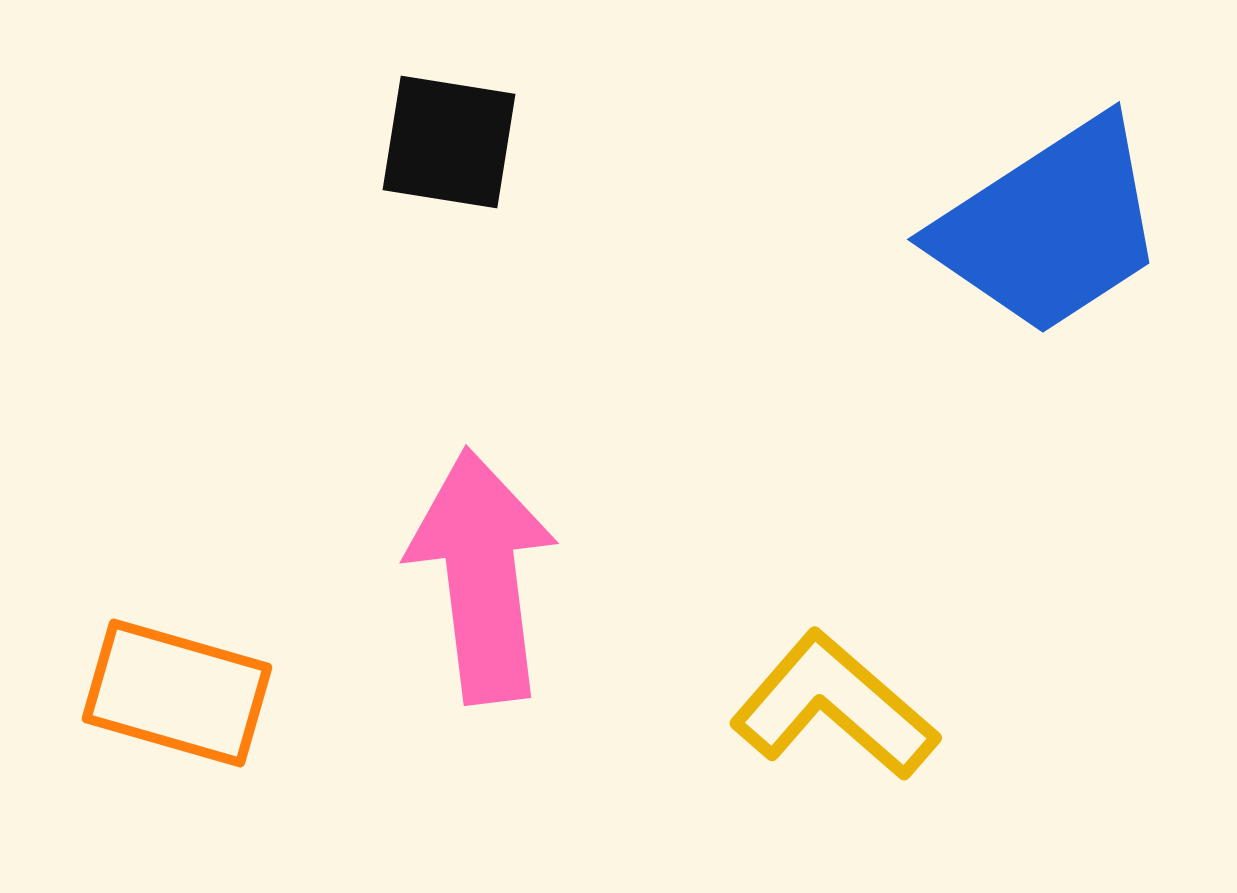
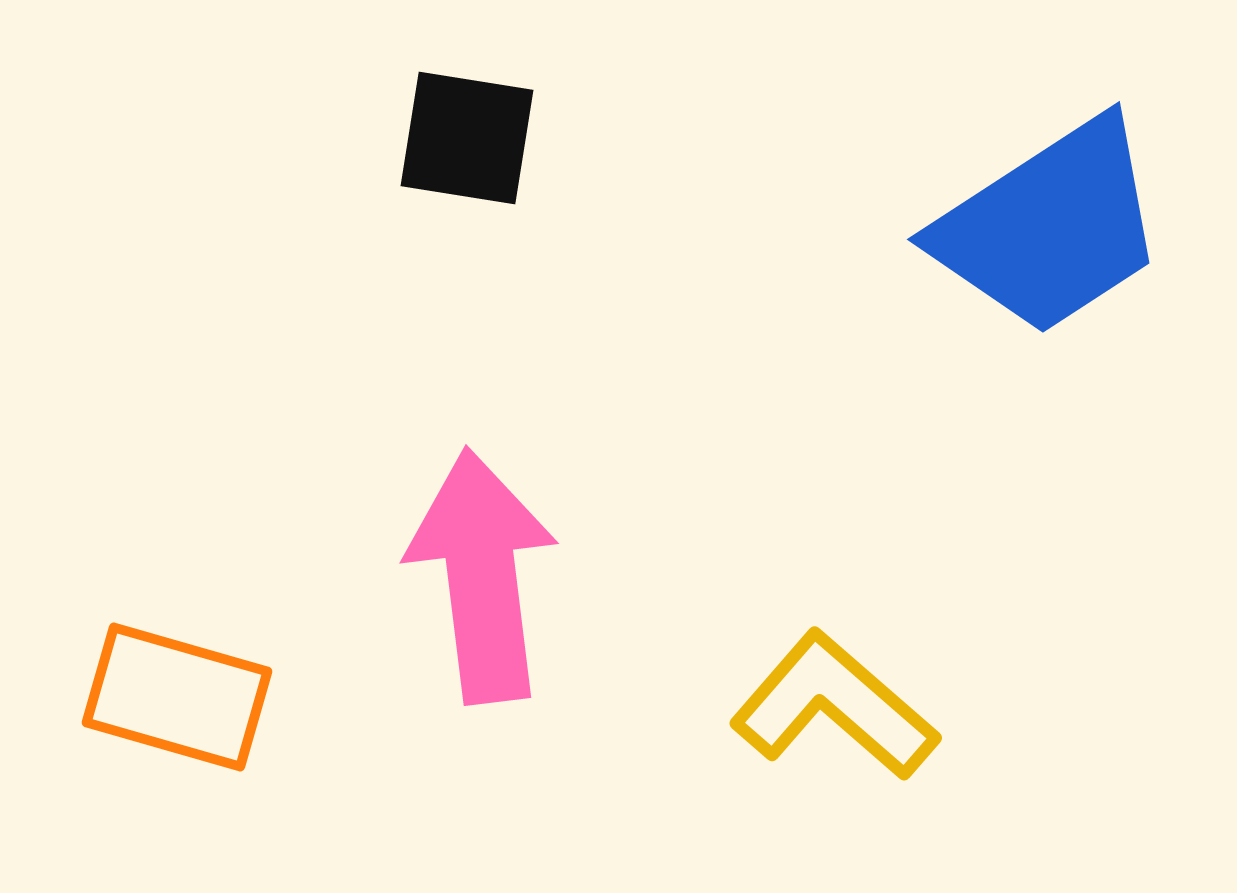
black square: moved 18 px right, 4 px up
orange rectangle: moved 4 px down
